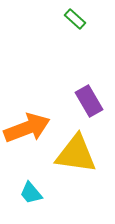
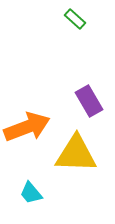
orange arrow: moved 1 px up
yellow triangle: rotated 6 degrees counterclockwise
